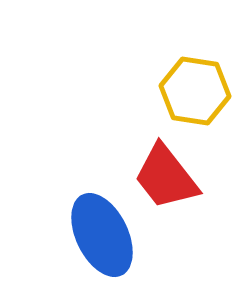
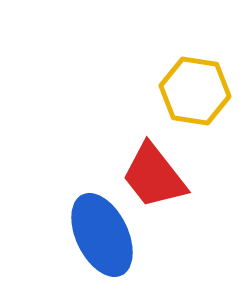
red trapezoid: moved 12 px left, 1 px up
